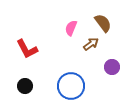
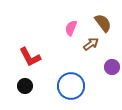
red L-shape: moved 3 px right, 8 px down
